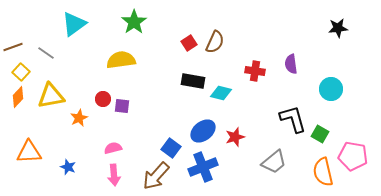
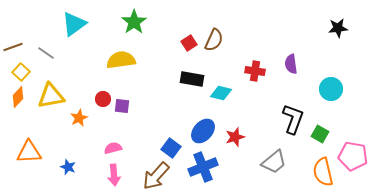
brown semicircle: moved 1 px left, 2 px up
black rectangle: moved 1 px left, 2 px up
black L-shape: rotated 36 degrees clockwise
blue ellipse: rotated 10 degrees counterclockwise
